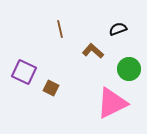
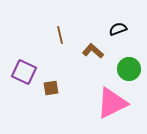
brown line: moved 6 px down
brown square: rotated 35 degrees counterclockwise
